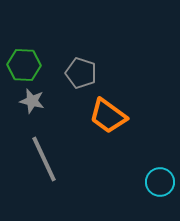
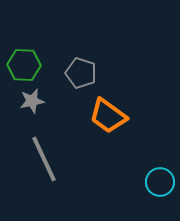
gray star: rotated 25 degrees counterclockwise
